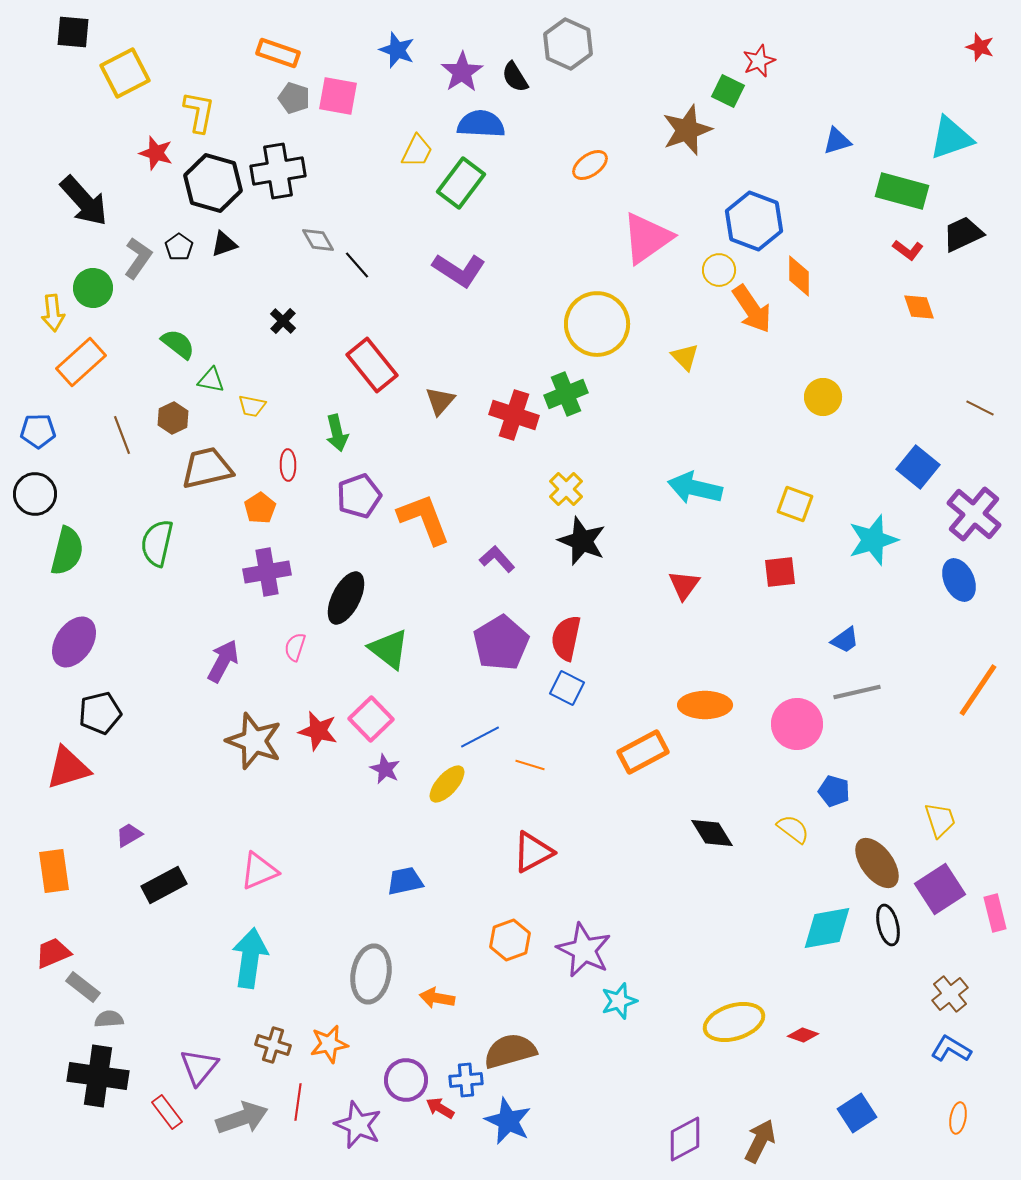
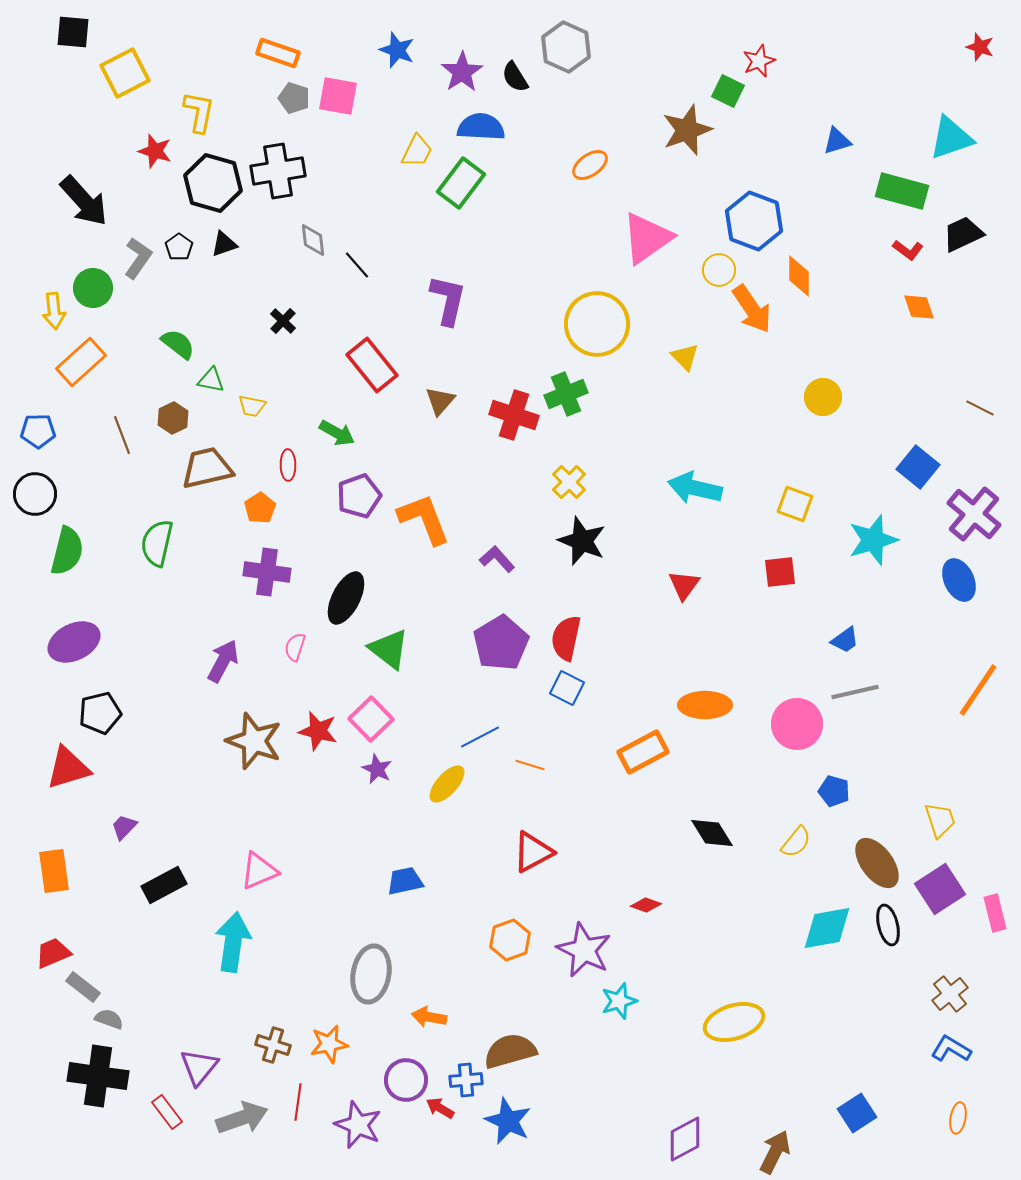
gray hexagon at (568, 44): moved 2 px left, 3 px down
blue semicircle at (481, 124): moved 3 px down
red star at (156, 153): moved 1 px left, 2 px up
gray diamond at (318, 240): moved 5 px left; rotated 24 degrees clockwise
purple L-shape at (459, 270): moved 11 px left, 30 px down; rotated 110 degrees counterclockwise
yellow arrow at (53, 313): moved 1 px right, 2 px up
green arrow at (337, 433): rotated 48 degrees counterclockwise
yellow cross at (566, 489): moved 3 px right, 7 px up
purple cross at (267, 572): rotated 18 degrees clockwise
purple ellipse at (74, 642): rotated 30 degrees clockwise
gray line at (857, 692): moved 2 px left
purple star at (385, 769): moved 8 px left
yellow semicircle at (793, 829): moved 3 px right, 13 px down; rotated 92 degrees clockwise
purple trapezoid at (129, 835): moved 5 px left, 8 px up; rotated 16 degrees counterclockwise
cyan arrow at (250, 958): moved 17 px left, 16 px up
orange arrow at (437, 998): moved 8 px left, 19 px down
gray semicircle at (109, 1019): rotated 24 degrees clockwise
red diamond at (803, 1035): moved 157 px left, 130 px up
brown arrow at (760, 1141): moved 15 px right, 11 px down
